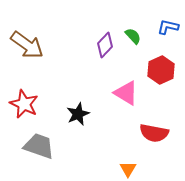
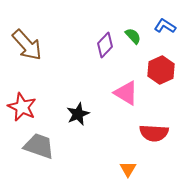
blue L-shape: moved 3 px left, 1 px up; rotated 20 degrees clockwise
brown arrow: rotated 12 degrees clockwise
red star: moved 2 px left, 3 px down
red semicircle: rotated 8 degrees counterclockwise
